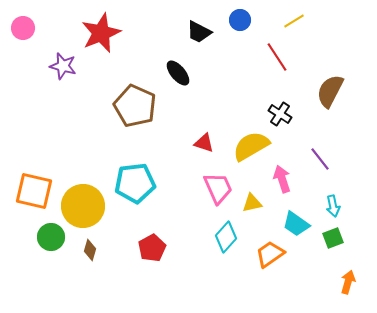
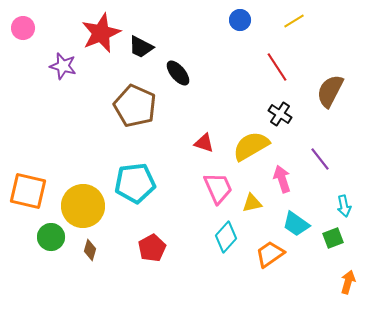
black trapezoid: moved 58 px left, 15 px down
red line: moved 10 px down
orange square: moved 6 px left
cyan arrow: moved 11 px right
